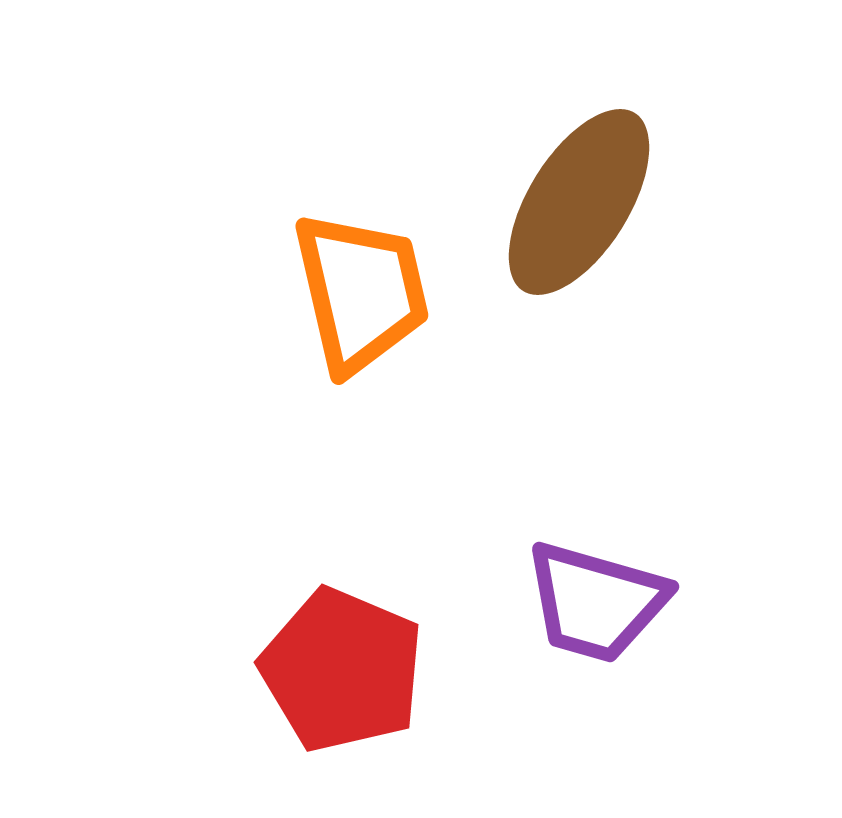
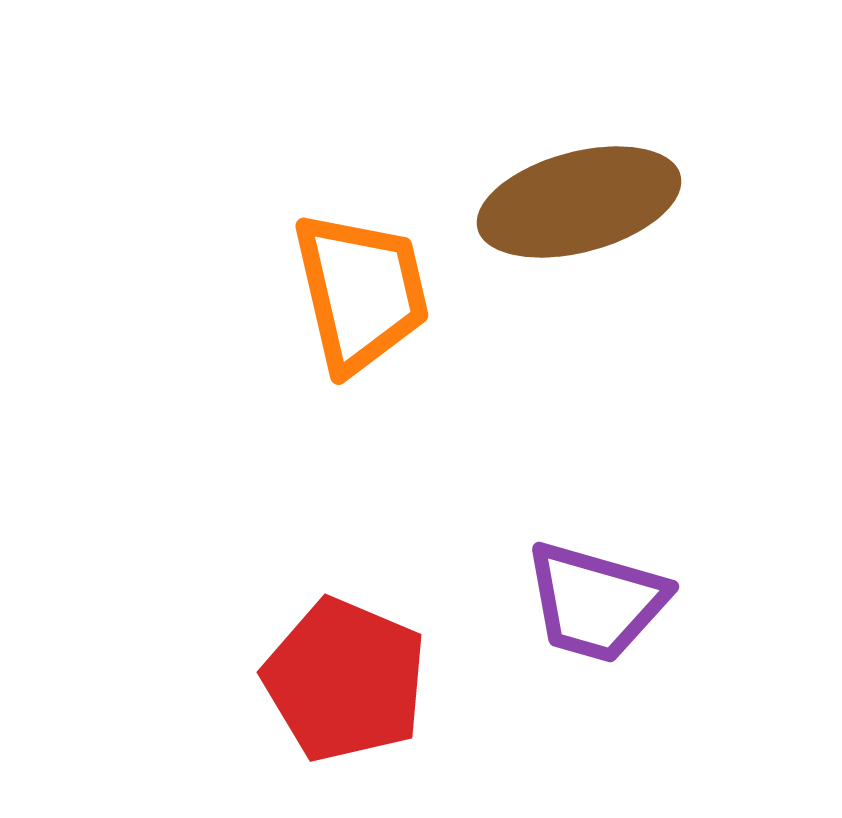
brown ellipse: rotated 43 degrees clockwise
red pentagon: moved 3 px right, 10 px down
